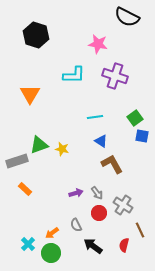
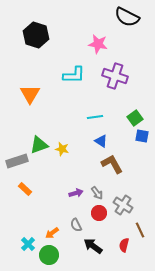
green circle: moved 2 px left, 2 px down
